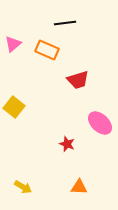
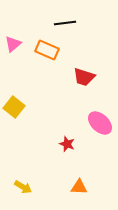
red trapezoid: moved 6 px right, 3 px up; rotated 35 degrees clockwise
